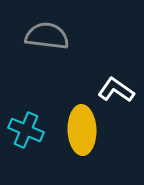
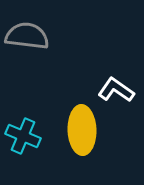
gray semicircle: moved 20 px left
cyan cross: moved 3 px left, 6 px down
